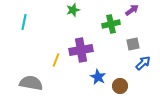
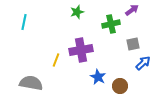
green star: moved 4 px right, 2 px down
